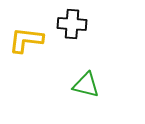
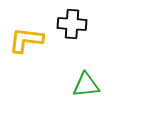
green triangle: rotated 20 degrees counterclockwise
